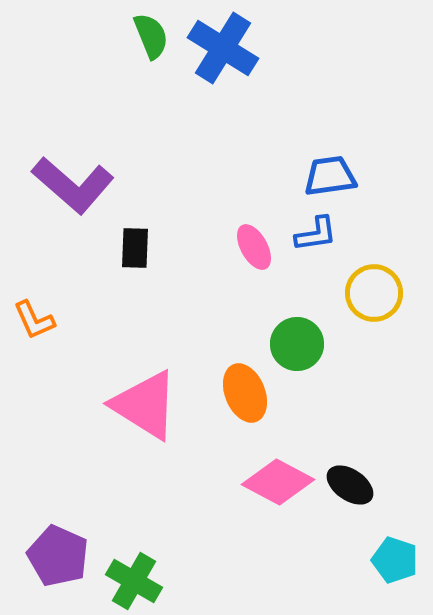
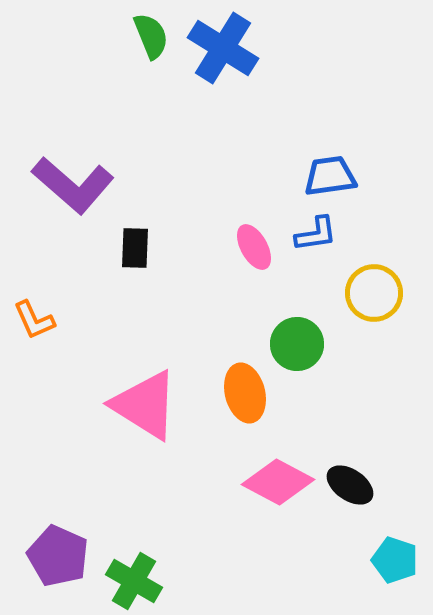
orange ellipse: rotated 8 degrees clockwise
